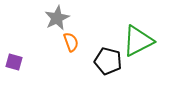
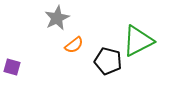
orange semicircle: moved 3 px right, 3 px down; rotated 72 degrees clockwise
purple square: moved 2 px left, 5 px down
